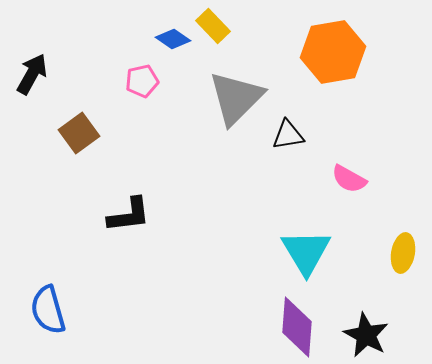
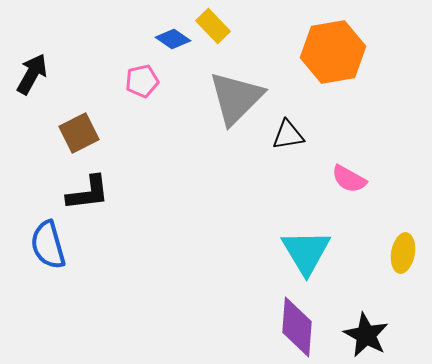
brown square: rotated 9 degrees clockwise
black L-shape: moved 41 px left, 22 px up
blue semicircle: moved 65 px up
